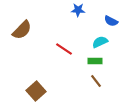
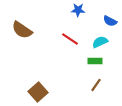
blue semicircle: moved 1 px left
brown semicircle: rotated 80 degrees clockwise
red line: moved 6 px right, 10 px up
brown line: moved 4 px down; rotated 72 degrees clockwise
brown square: moved 2 px right, 1 px down
